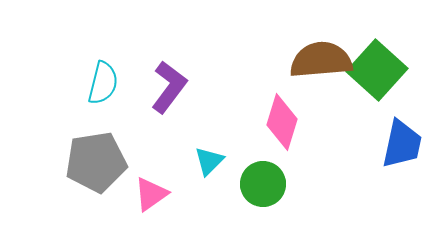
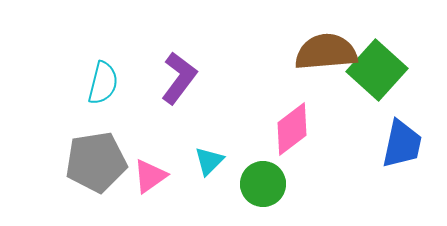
brown semicircle: moved 5 px right, 8 px up
purple L-shape: moved 10 px right, 9 px up
pink diamond: moved 10 px right, 7 px down; rotated 36 degrees clockwise
pink triangle: moved 1 px left, 18 px up
